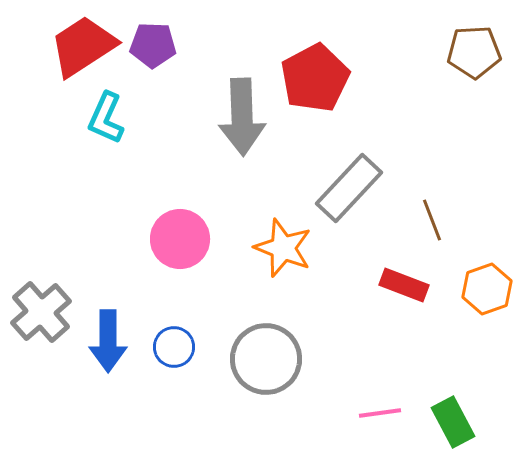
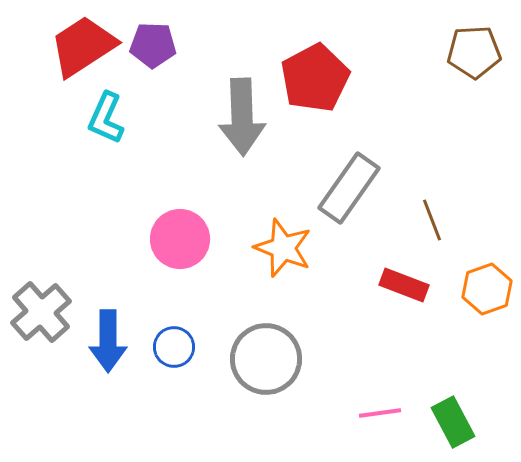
gray rectangle: rotated 8 degrees counterclockwise
